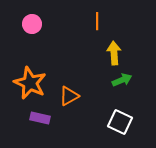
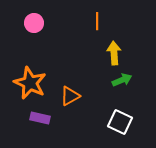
pink circle: moved 2 px right, 1 px up
orange triangle: moved 1 px right
